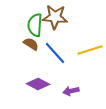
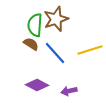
brown star: moved 1 px right, 2 px down; rotated 25 degrees counterclockwise
purple diamond: moved 1 px left, 1 px down
purple arrow: moved 2 px left
